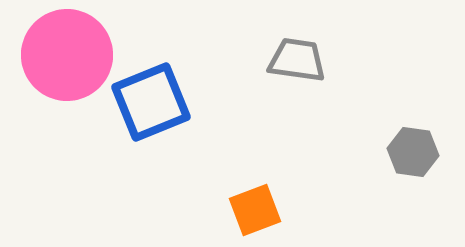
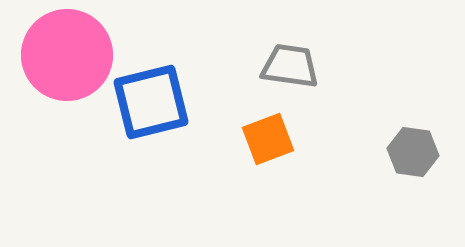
gray trapezoid: moved 7 px left, 6 px down
blue square: rotated 8 degrees clockwise
orange square: moved 13 px right, 71 px up
